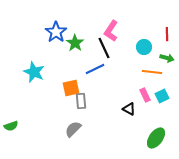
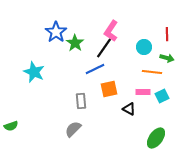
black line: rotated 60 degrees clockwise
orange square: moved 38 px right, 1 px down
pink rectangle: moved 2 px left, 3 px up; rotated 64 degrees counterclockwise
